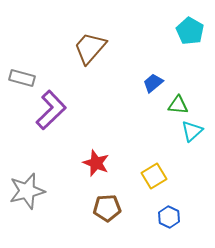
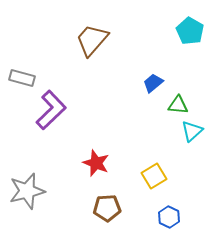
brown trapezoid: moved 2 px right, 8 px up
